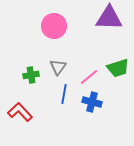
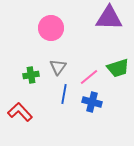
pink circle: moved 3 px left, 2 px down
